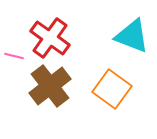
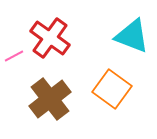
pink line: rotated 42 degrees counterclockwise
brown cross: moved 13 px down
